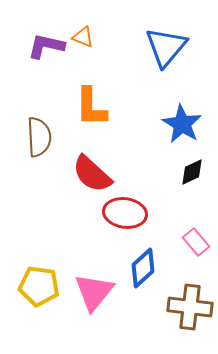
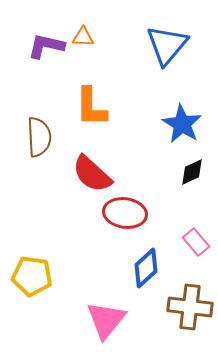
orange triangle: rotated 20 degrees counterclockwise
blue triangle: moved 1 px right, 2 px up
blue diamond: moved 3 px right
yellow pentagon: moved 7 px left, 10 px up
pink triangle: moved 12 px right, 28 px down
